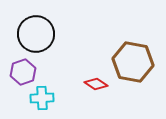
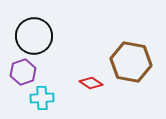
black circle: moved 2 px left, 2 px down
brown hexagon: moved 2 px left
red diamond: moved 5 px left, 1 px up
